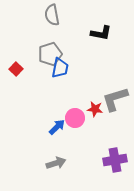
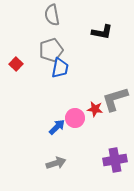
black L-shape: moved 1 px right, 1 px up
gray pentagon: moved 1 px right, 4 px up
red square: moved 5 px up
